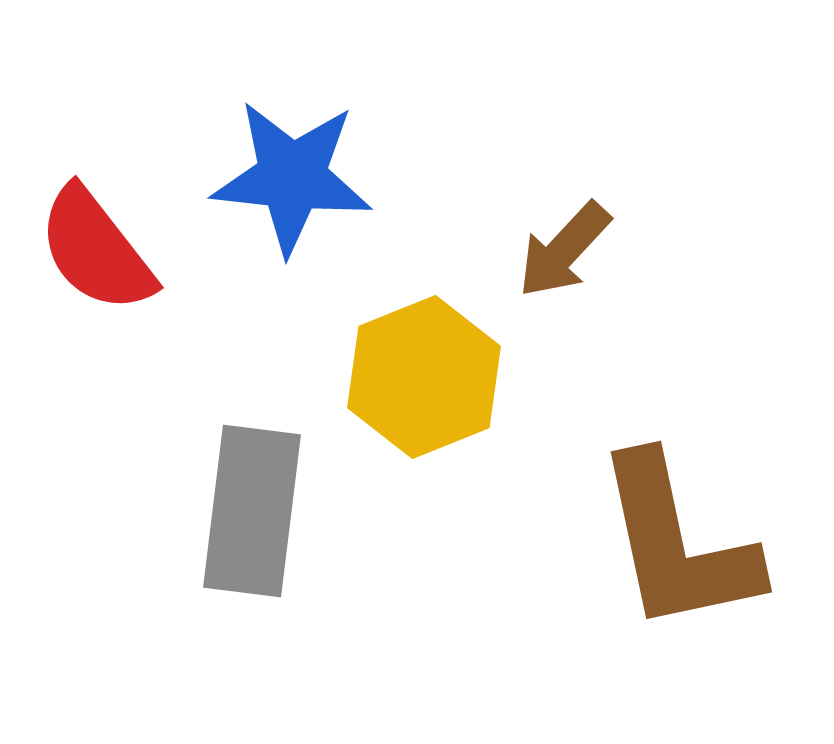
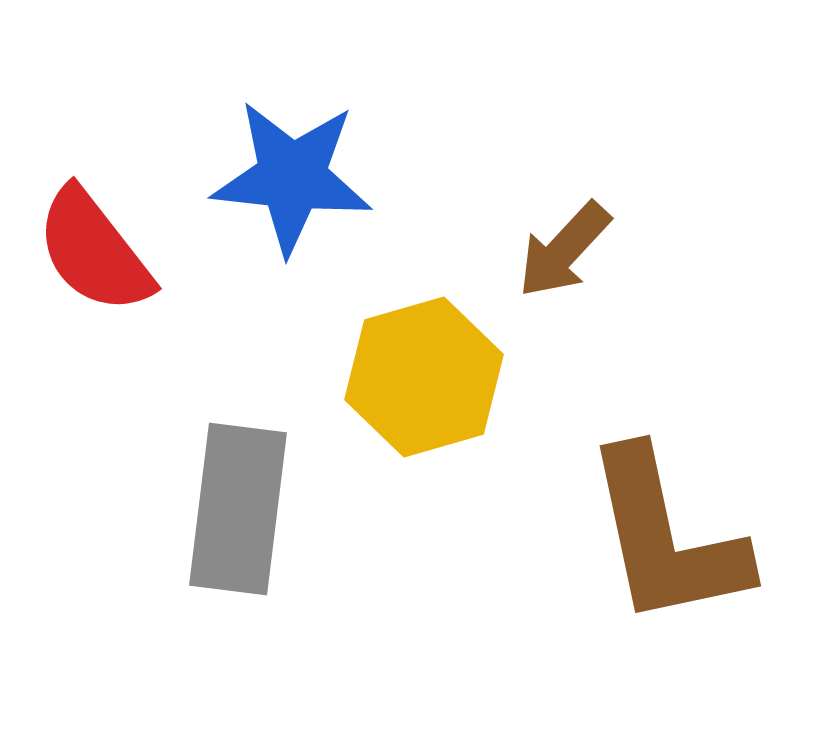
red semicircle: moved 2 px left, 1 px down
yellow hexagon: rotated 6 degrees clockwise
gray rectangle: moved 14 px left, 2 px up
brown L-shape: moved 11 px left, 6 px up
